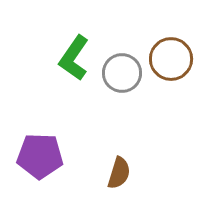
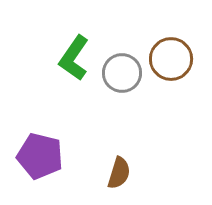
purple pentagon: rotated 12 degrees clockwise
